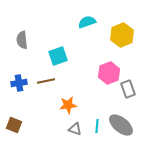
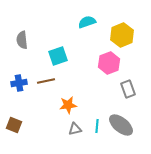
pink hexagon: moved 10 px up
gray triangle: rotated 32 degrees counterclockwise
